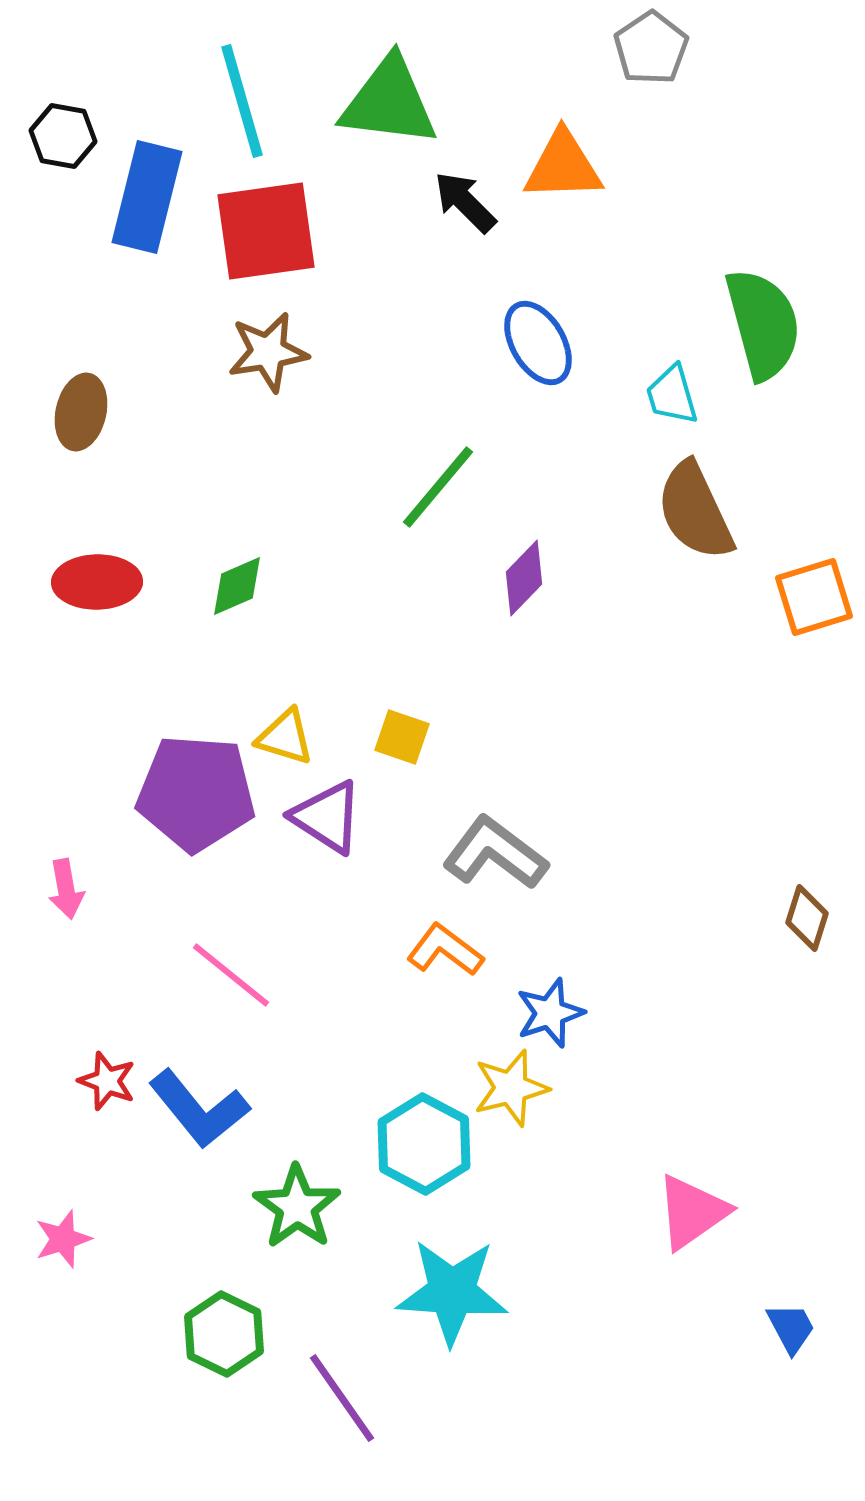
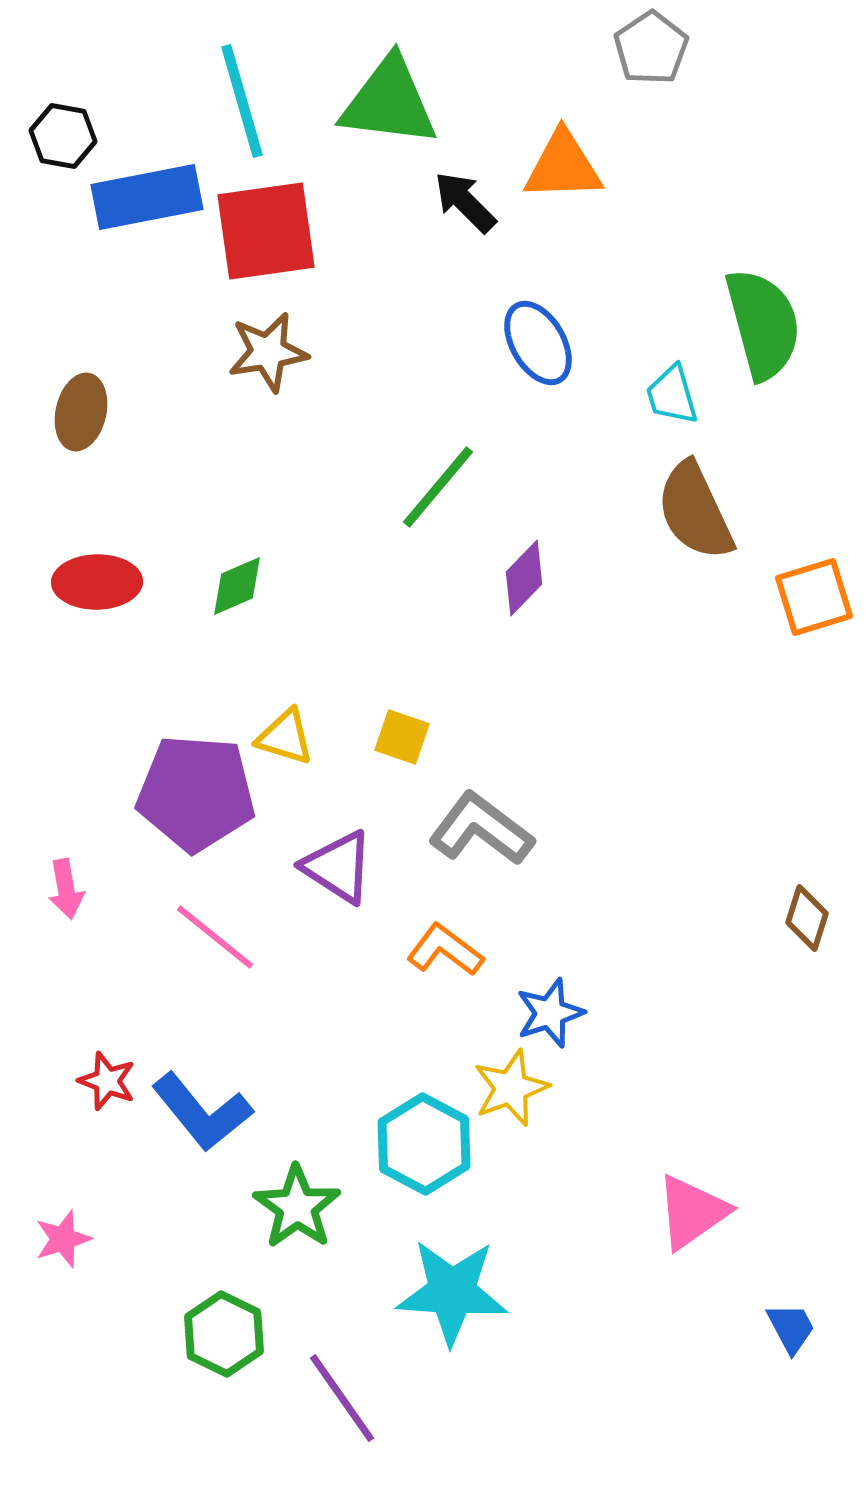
blue rectangle: rotated 65 degrees clockwise
purple triangle: moved 11 px right, 50 px down
gray L-shape: moved 14 px left, 24 px up
pink line: moved 16 px left, 38 px up
yellow star: rotated 6 degrees counterclockwise
blue L-shape: moved 3 px right, 3 px down
